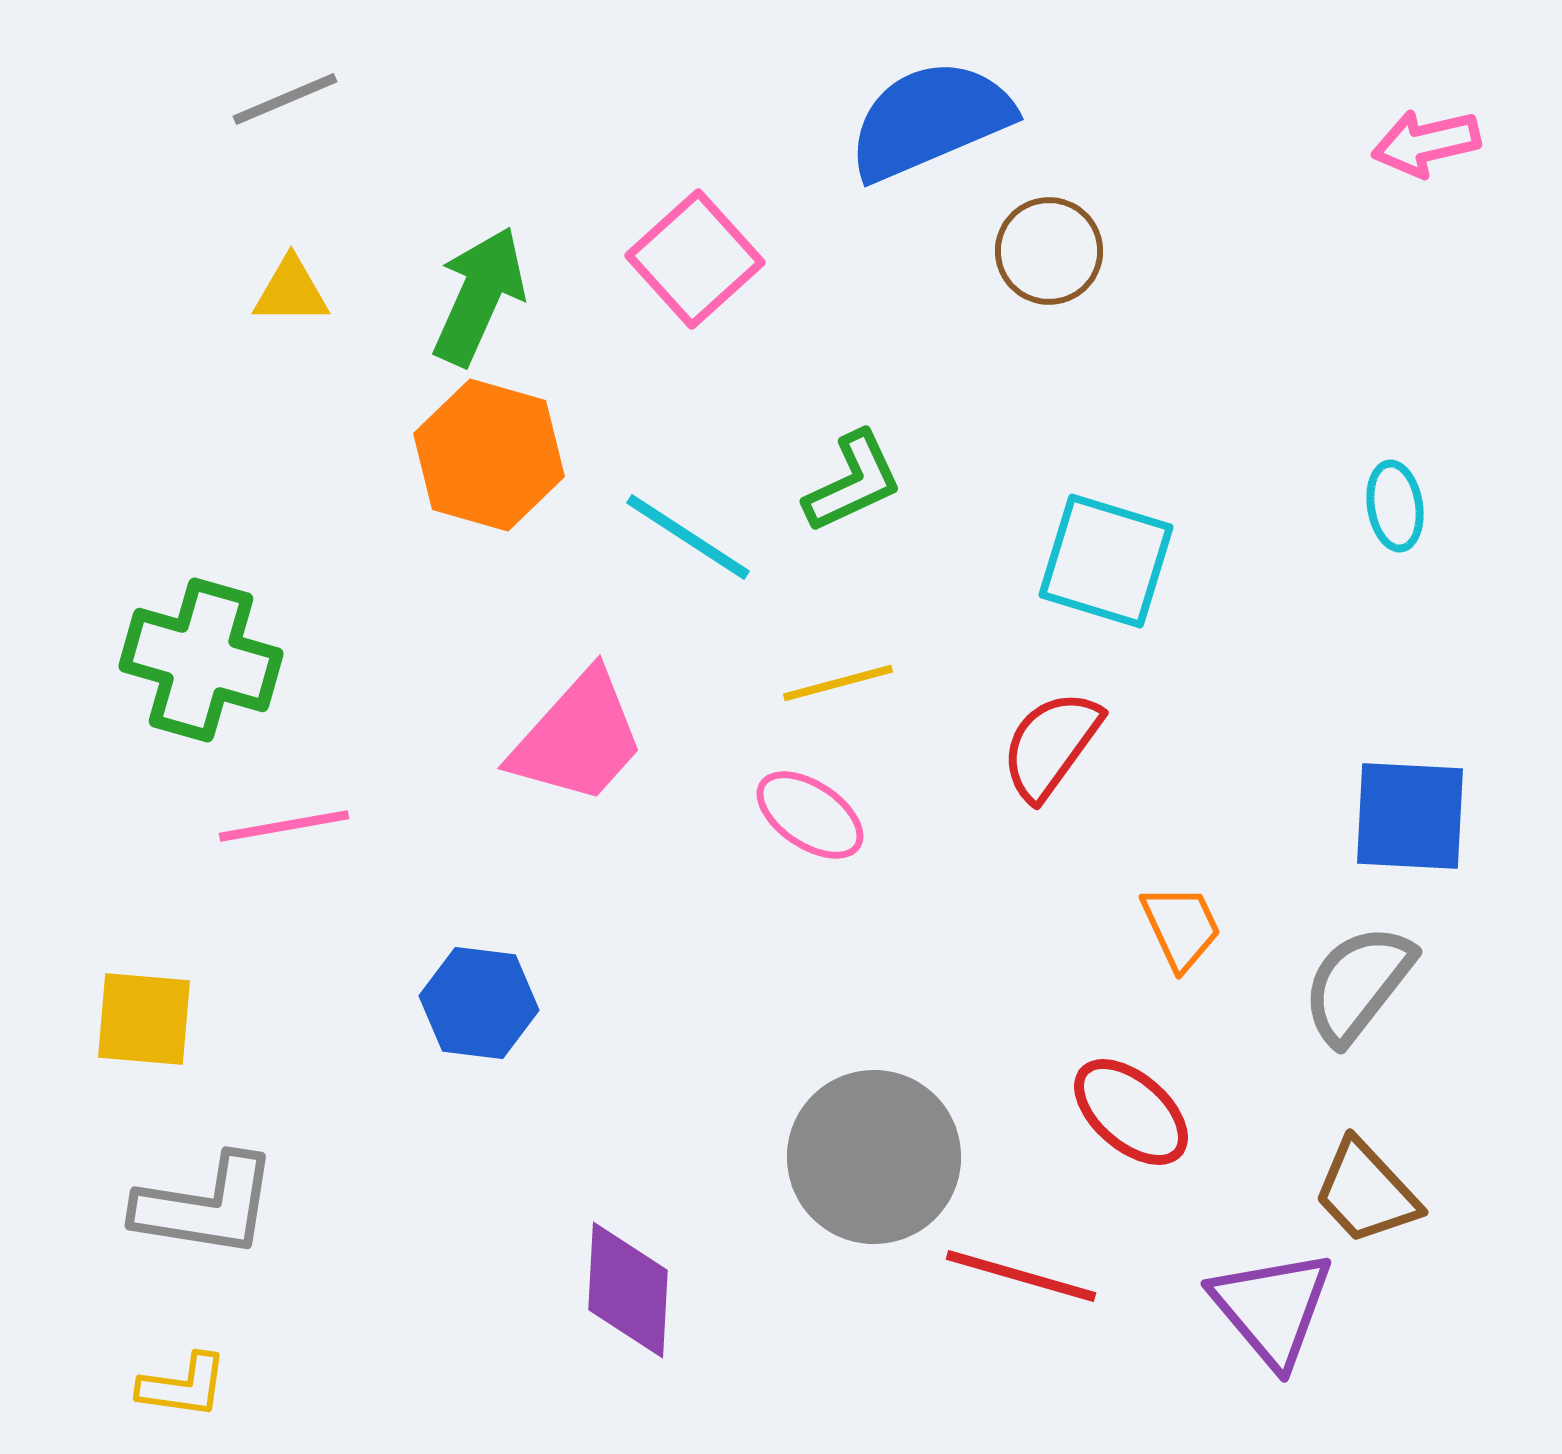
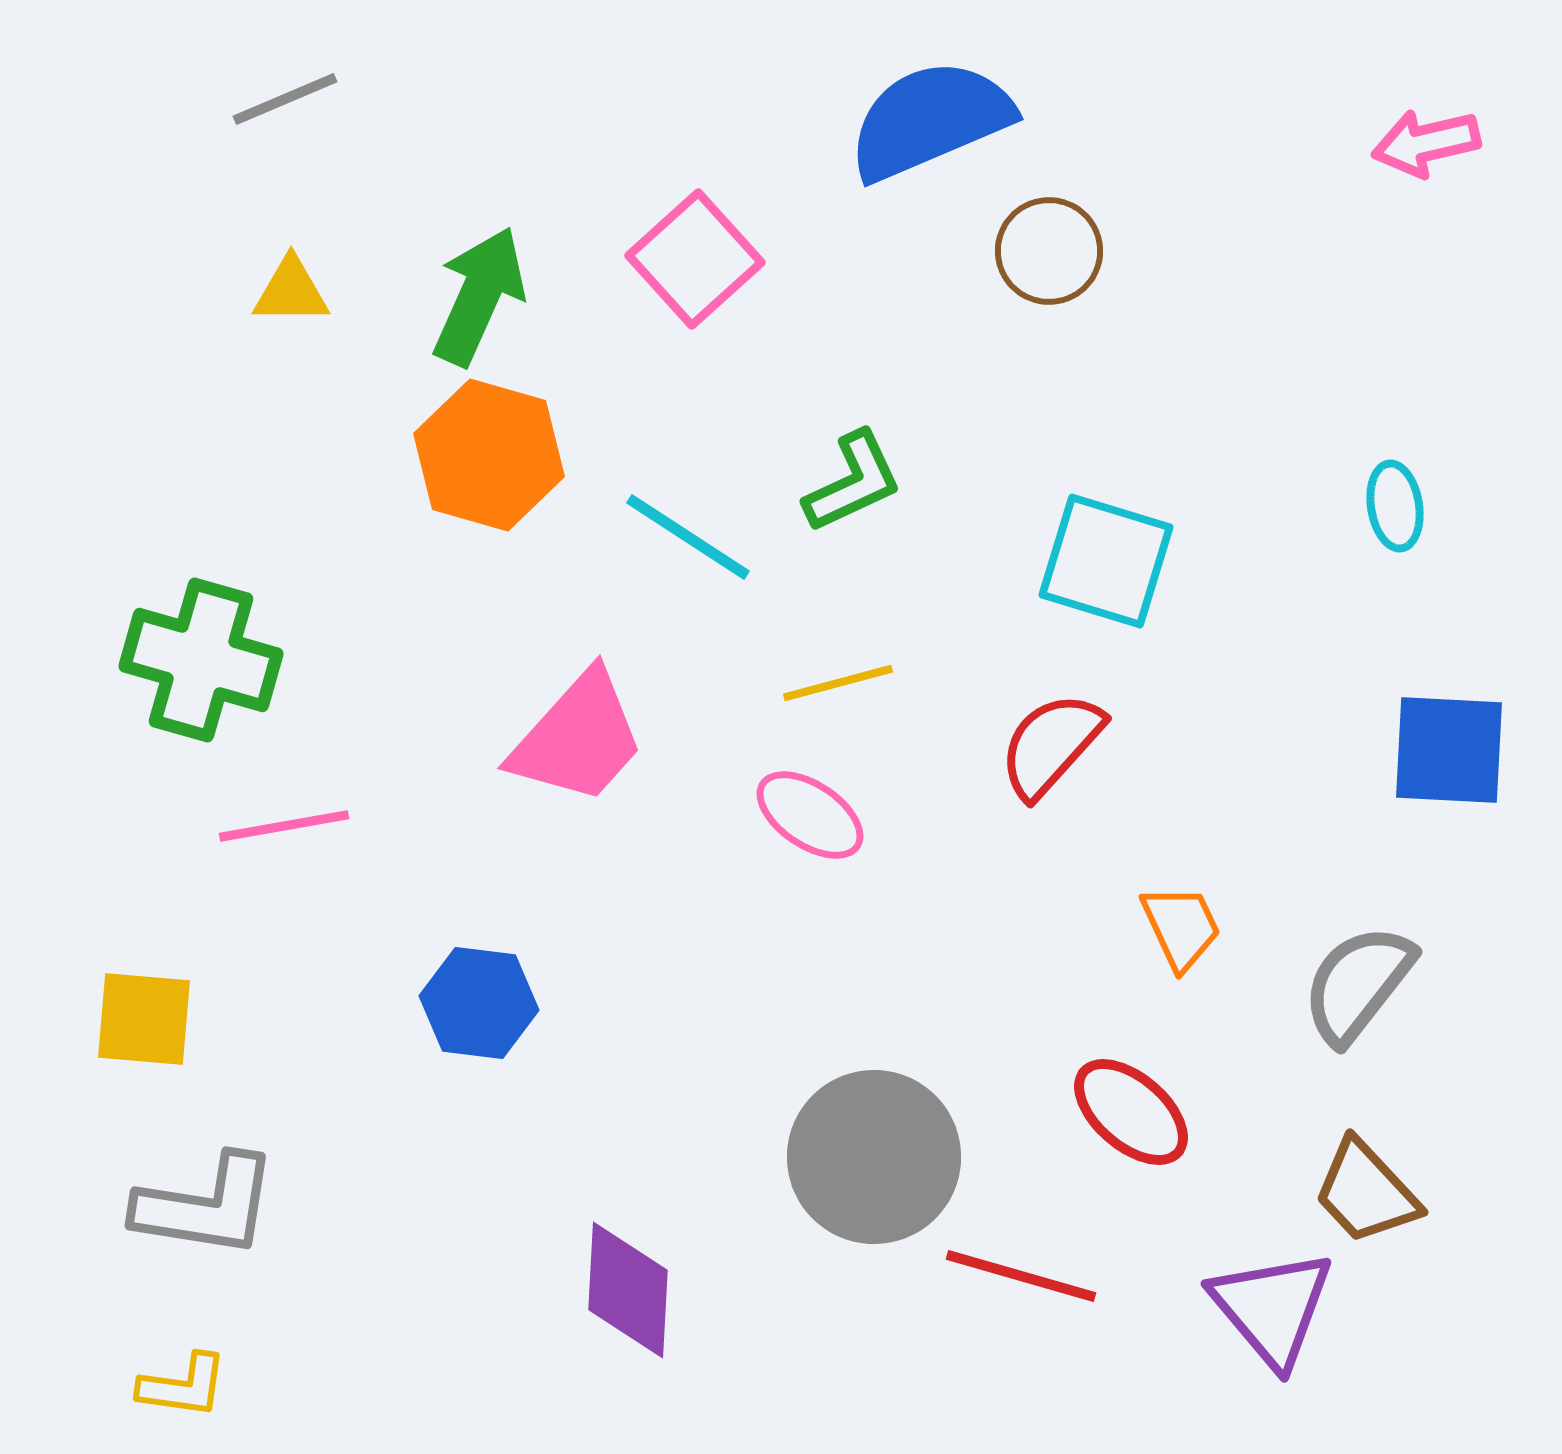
red semicircle: rotated 6 degrees clockwise
blue square: moved 39 px right, 66 px up
